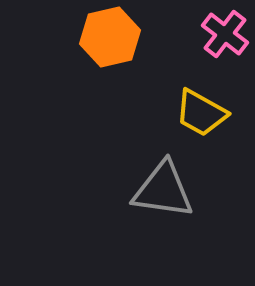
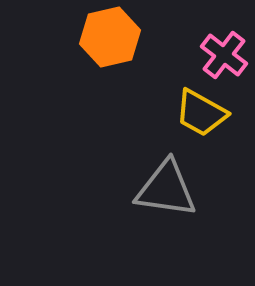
pink cross: moved 1 px left, 21 px down
gray triangle: moved 3 px right, 1 px up
